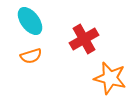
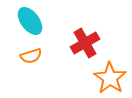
red cross: moved 1 px right, 4 px down
orange star: rotated 20 degrees clockwise
